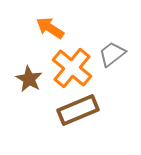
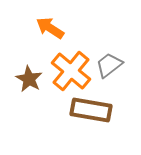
gray trapezoid: moved 3 px left, 11 px down
orange cross: moved 1 px left, 3 px down
brown rectangle: moved 13 px right; rotated 33 degrees clockwise
